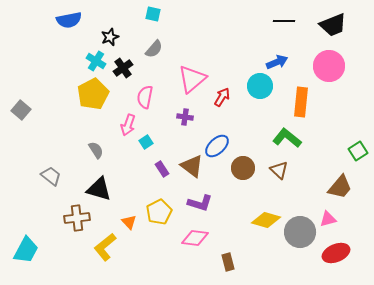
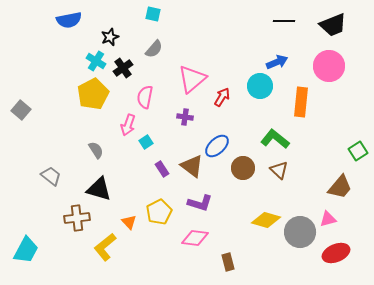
green L-shape at (287, 138): moved 12 px left, 1 px down
